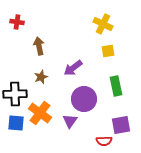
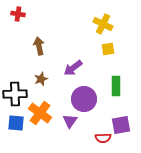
red cross: moved 1 px right, 8 px up
yellow square: moved 2 px up
brown star: moved 2 px down
green rectangle: rotated 12 degrees clockwise
red semicircle: moved 1 px left, 3 px up
